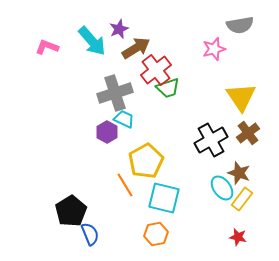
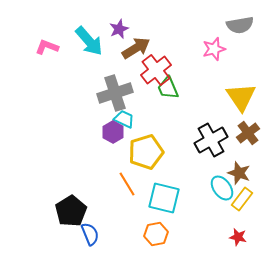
cyan arrow: moved 3 px left
green trapezoid: rotated 85 degrees clockwise
purple hexagon: moved 6 px right
yellow pentagon: moved 9 px up; rotated 12 degrees clockwise
orange line: moved 2 px right, 1 px up
